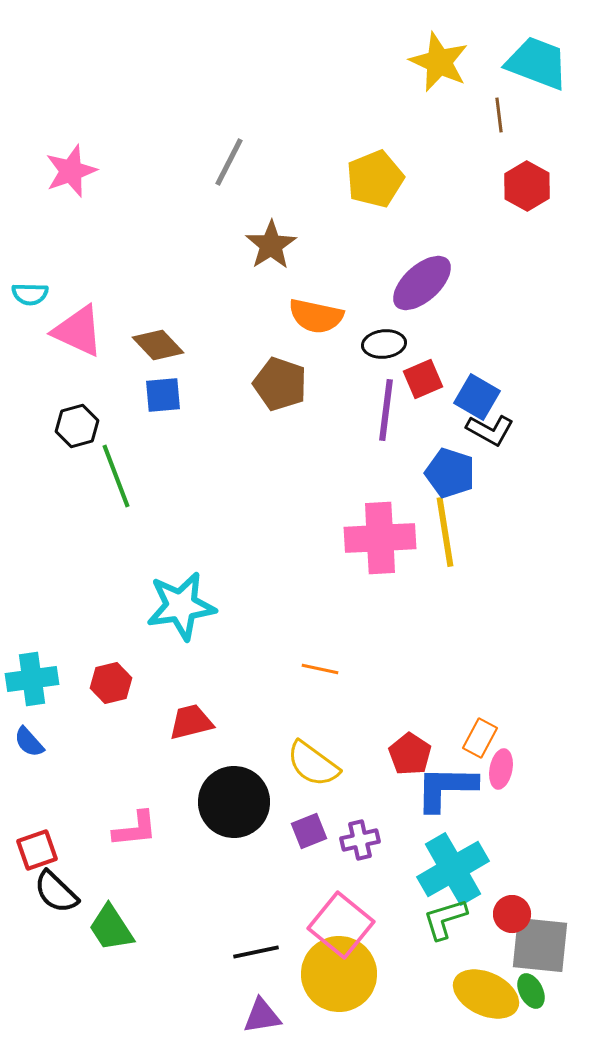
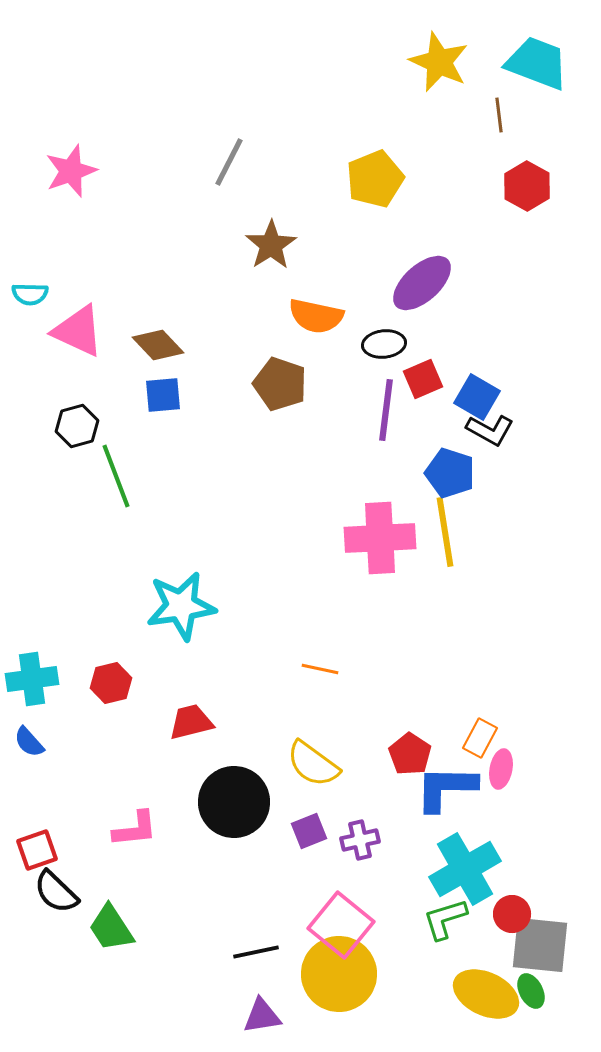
cyan cross at (453, 869): moved 12 px right
